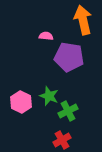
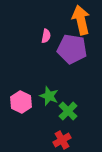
orange arrow: moved 2 px left
pink semicircle: rotated 96 degrees clockwise
purple pentagon: moved 3 px right, 8 px up
green cross: rotated 18 degrees counterclockwise
